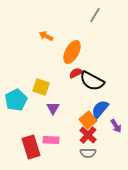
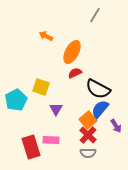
red semicircle: moved 1 px left
black semicircle: moved 6 px right, 8 px down
purple triangle: moved 3 px right, 1 px down
